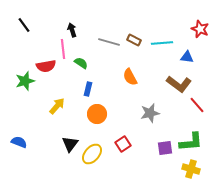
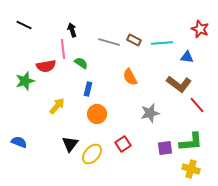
black line: rotated 28 degrees counterclockwise
